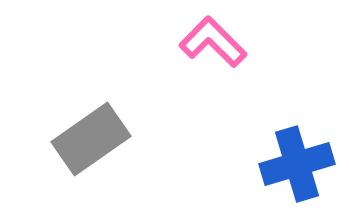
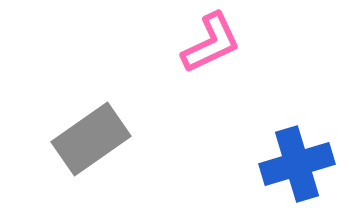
pink L-shape: moved 2 px left, 1 px down; rotated 110 degrees clockwise
